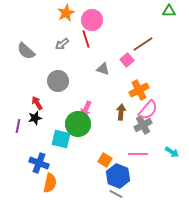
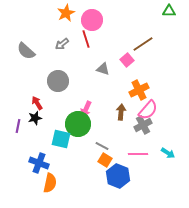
cyan arrow: moved 4 px left, 1 px down
gray line: moved 14 px left, 48 px up
